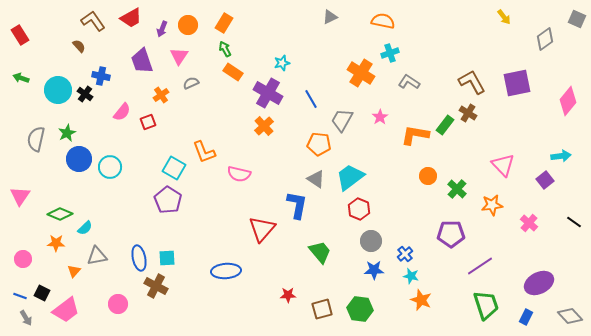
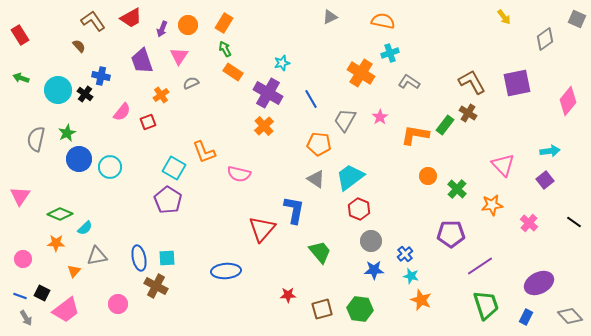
gray trapezoid at (342, 120): moved 3 px right
cyan arrow at (561, 156): moved 11 px left, 5 px up
blue L-shape at (297, 205): moved 3 px left, 5 px down
